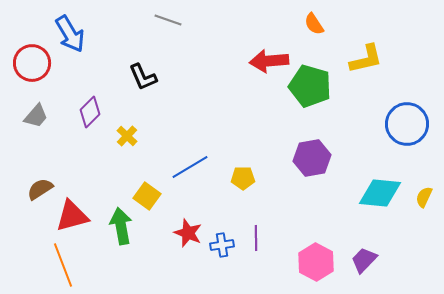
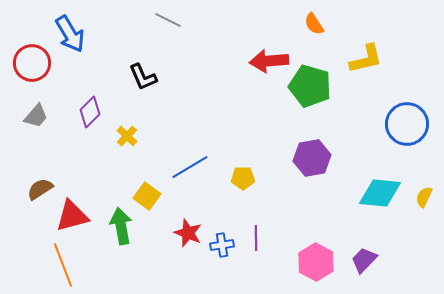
gray line: rotated 8 degrees clockwise
